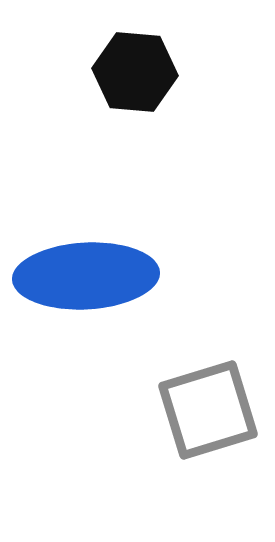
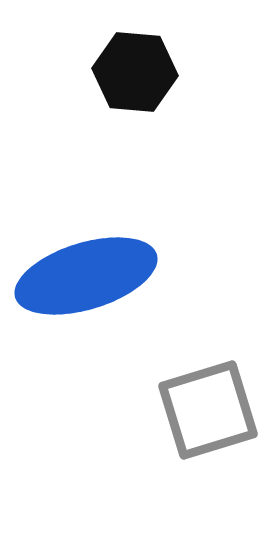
blue ellipse: rotated 14 degrees counterclockwise
